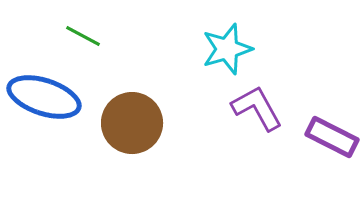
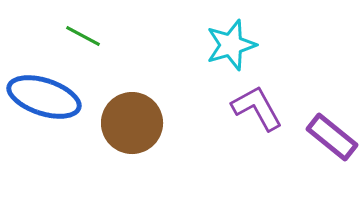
cyan star: moved 4 px right, 4 px up
purple rectangle: rotated 12 degrees clockwise
